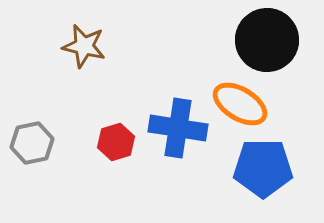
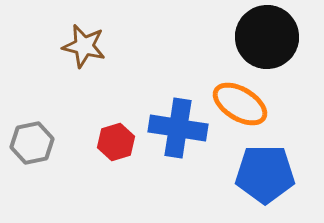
black circle: moved 3 px up
blue pentagon: moved 2 px right, 6 px down
